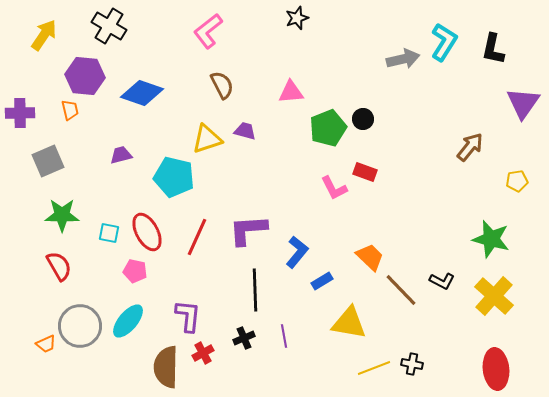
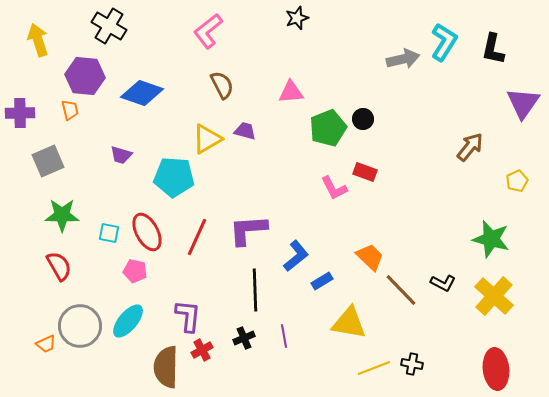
yellow arrow at (44, 35): moved 6 px left, 5 px down; rotated 52 degrees counterclockwise
yellow triangle at (207, 139): rotated 12 degrees counterclockwise
purple trapezoid at (121, 155): rotated 150 degrees counterclockwise
cyan pentagon at (174, 177): rotated 9 degrees counterclockwise
yellow pentagon at (517, 181): rotated 15 degrees counterclockwise
blue L-shape at (297, 252): moved 1 px left, 4 px down; rotated 12 degrees clockwise
black L-shape at (442, 281): moved 1 px right, 2 px down
red cross at (203, 353): moved 1 px left, 3 px up
